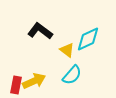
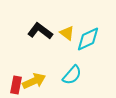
yellow triangle: moved 17 px up
